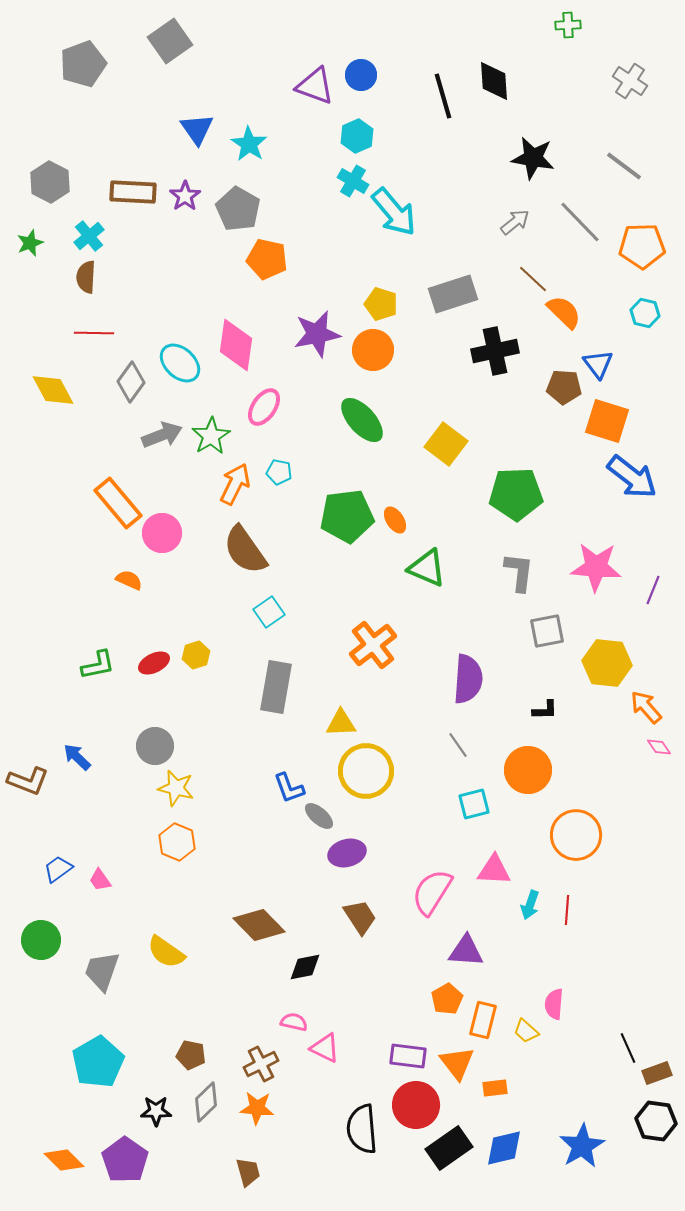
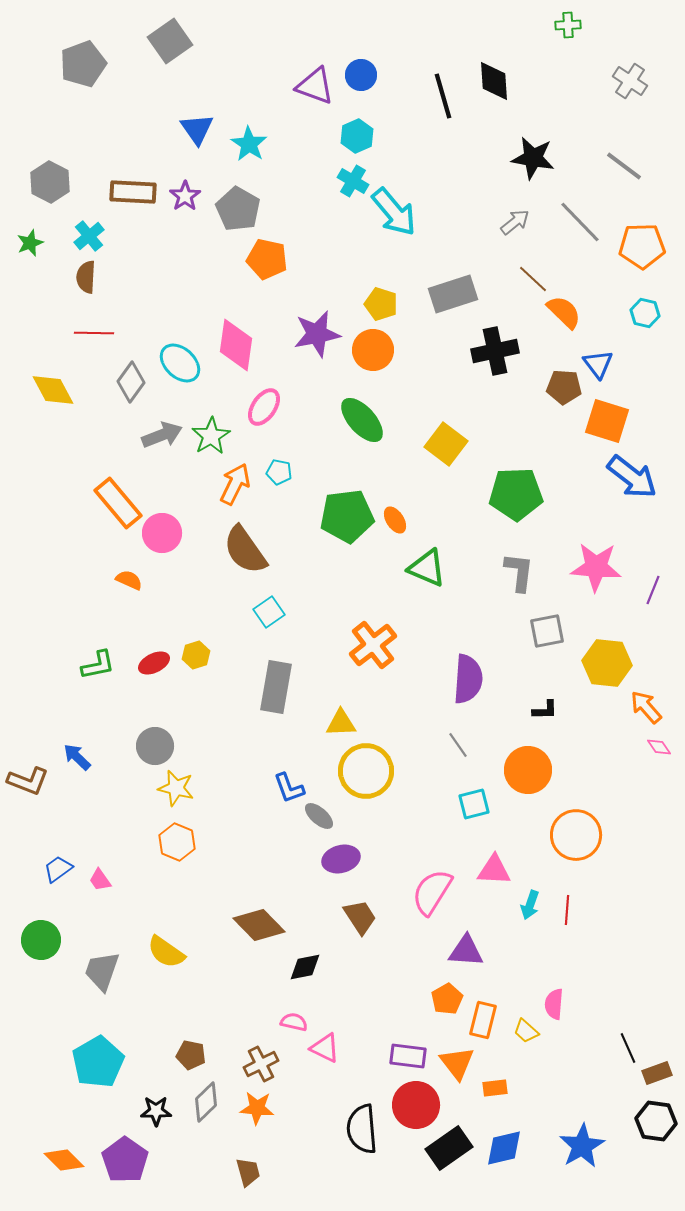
purple ellipse at (347, 853): moved 6 px left, 6 px down
